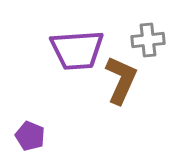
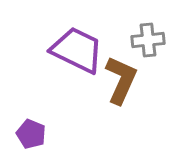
purple trapezoid: rotated 150 degrees counterclockwise
purple pentagon: moved 1 px right, 2 px up
